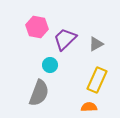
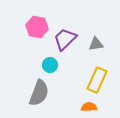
gray triangle: rotated 21 degrees clockwise
